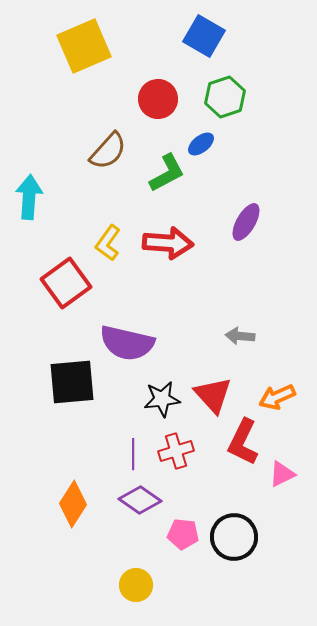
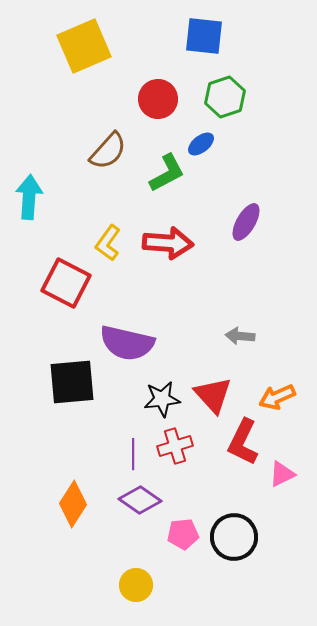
blue square: rotated 24 degrees counterclockwise
red square: rotated 27 degrees counterclockwise
red cross: moved 1 px left, 5 px up
pink pentagon: rotated 12 degrees counterclockwise
